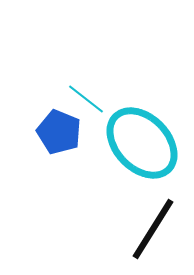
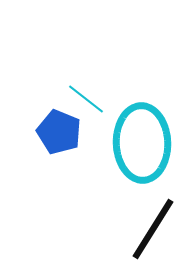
cyan ellipse: rotated 42 degrees clockwise
